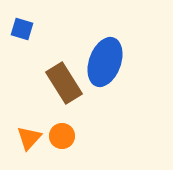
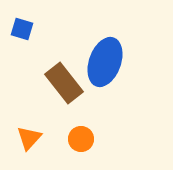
brown rectangle: rotated 6 degrees counterclockwise
orange circle: moved 19 px right, 3 px down
